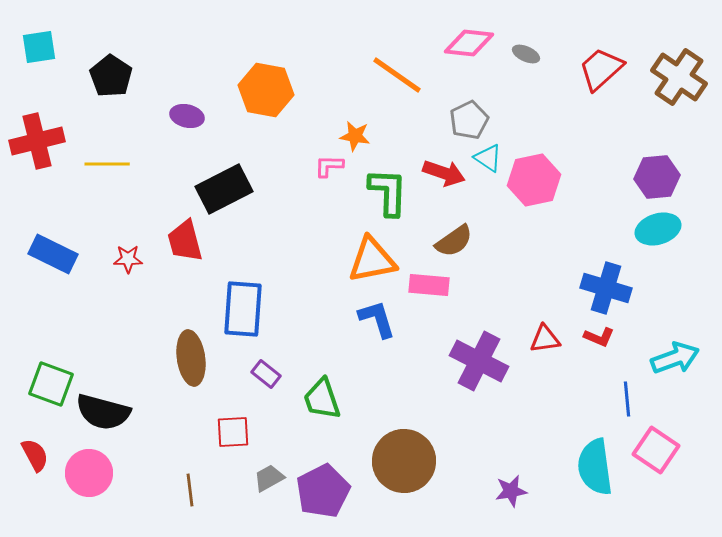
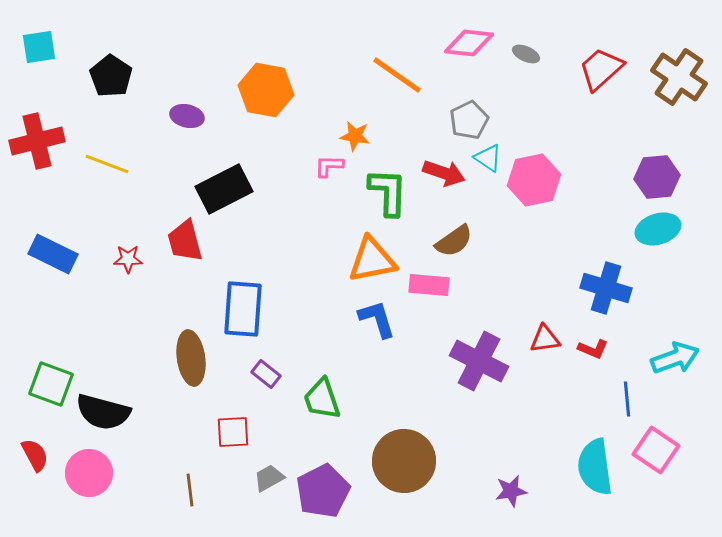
yellow line at (107, 164): rotated 21 degrees clockwise
red L-shape at (599, 337): moved 6 px left, 12 px down
